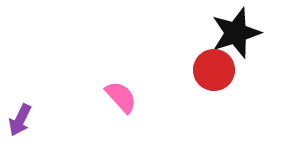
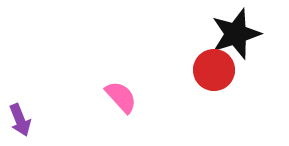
black star: moved 1 px down
purple arrow: rotated 48 degrees counterclockwise
